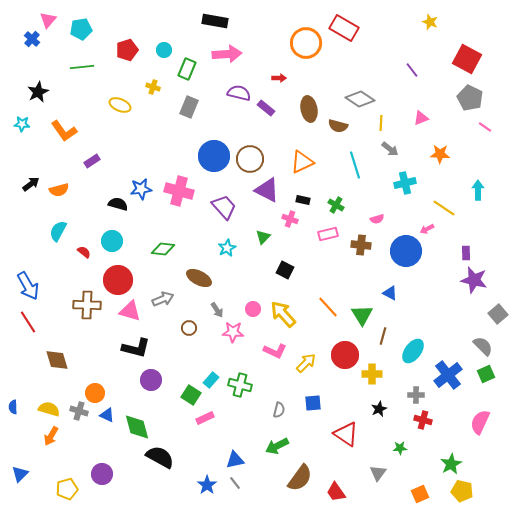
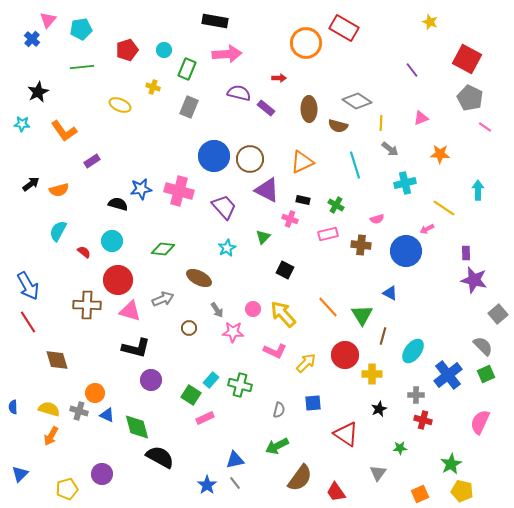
gray diamond at (360, 99): moved 3 px left, 2 px down
brown ellipse at (309, 109): rotated 10 degrees clockwise
